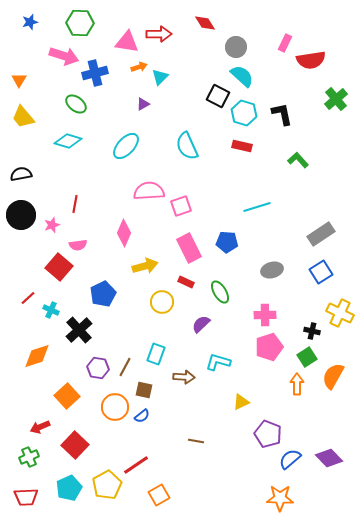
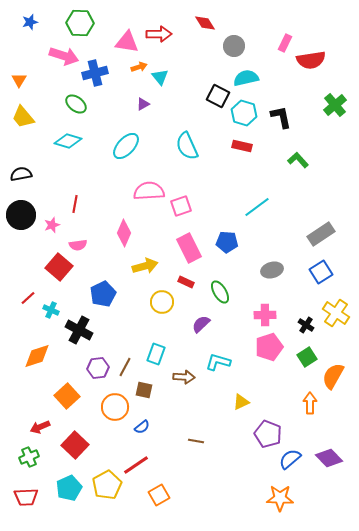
gray circle at (236, 47): moved 2 px left, 1 px up
cyan semicircle at (242, 76): moved 4 px right, 2 px down; rotated 55 degrees counterclockwise
cyan triangle at (160, 77): rotated 24 degrees counterclockwise
green cross at (336, 99): moved 1 px left, 6 px down
black L-shape at (282, 114): moved 1 px left, 3 px down
cyan line at (257, 207): rotated 20 degrees counterclockwise
yellow cross at (340, 313): moved 4 px left; rotated 8 degrees clockwise
black cross at (79, 330): rotated 20 degrees counterclockwise
black cross at (312, 331): moved 6 px left, 6 px up; rotated 21 degrees clockwise
purple hexagon at (98, 368): rotated 15 degrees counterclockwise
orange arrow at (297, 384): moved 13 px right, 19 px down
blue semicircle at (142, 416): moved 11 px down
